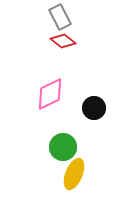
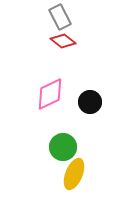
black circle: moved 4 px left, 6 px up
